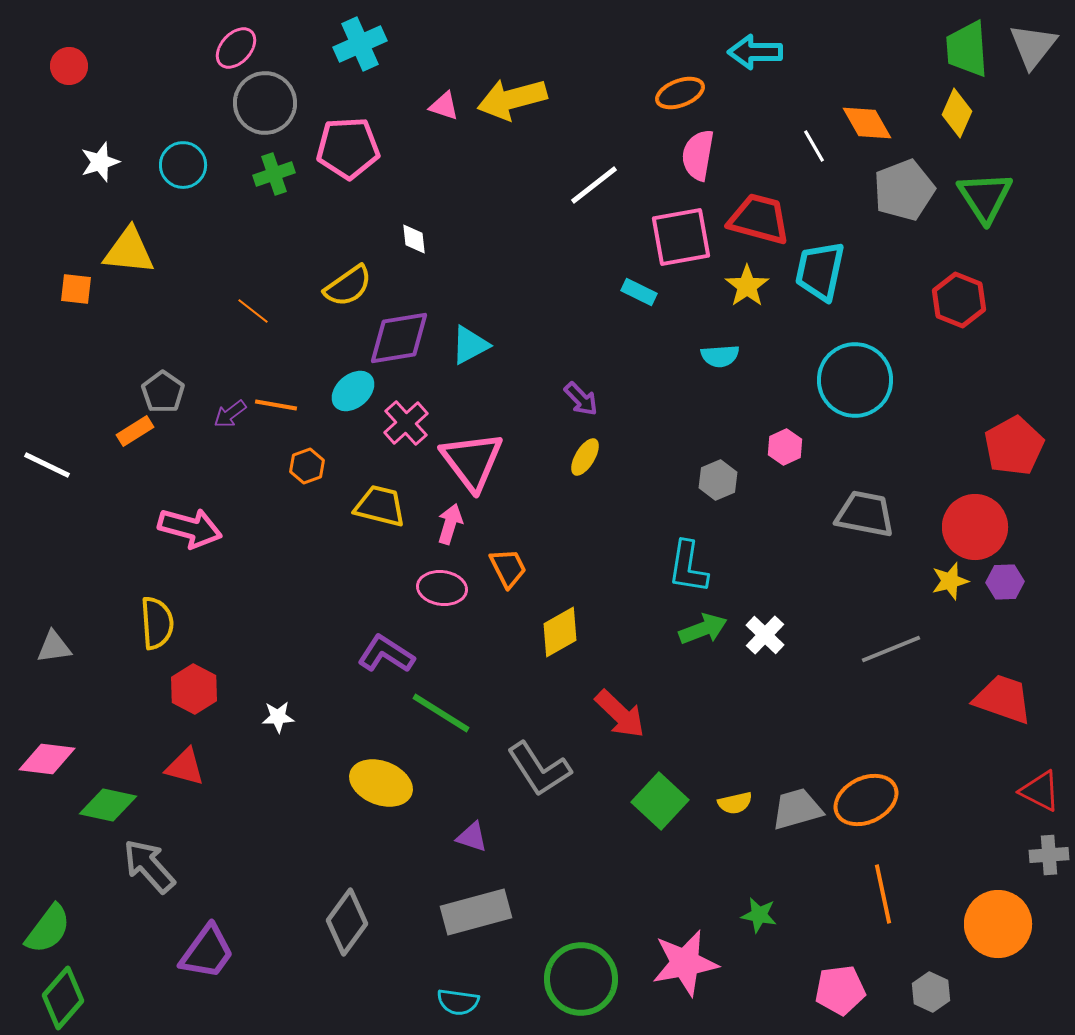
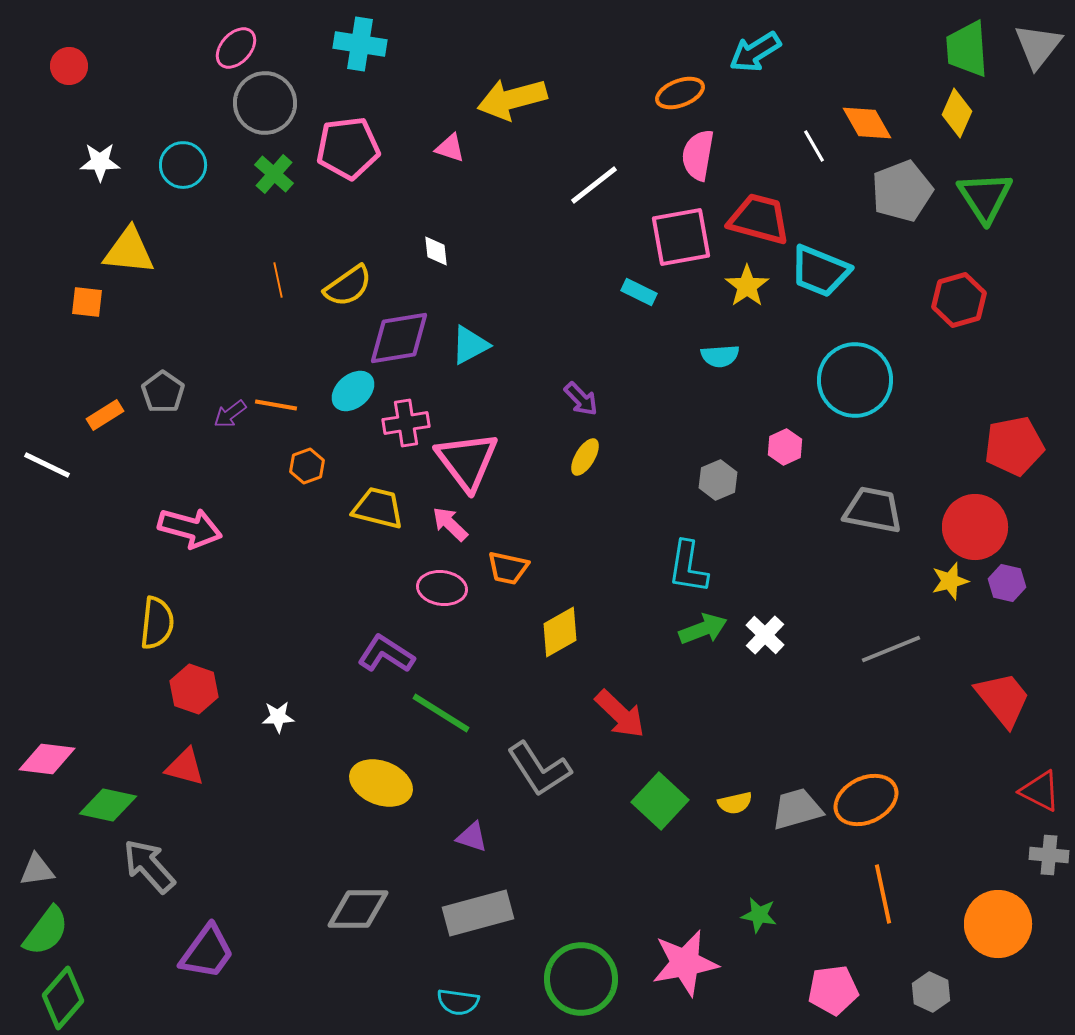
cyan cross at (360, 44): rotated 33 degrees clockwise
gray triangle at (1033, 46): moved 5 px right
cyan arrow at (755, 52): rotated 32 degrees counterclockwise
pink triangle at (444, 106): moved 6 px right, 42 px down
pink pentagon at (348, 148): rotated 4 degrees counterclockwise
white star at (100, 162): rotated 18 degrees clockwise
green cross at (274, 174): rotated 30 degrees counterclockwise
gray pentagon at (904, 190): moved 2 px left, 1 px down
white diamond at (414, 239): moved 22 px right, 12 px down
cyan trapezoid at (820, 271): rotated 80 degrees counterclockwise
orange square at (76, 289): moved 11 px right, 13 px down
red hexagon at (959, 300): rotated 22 degrees clockwise
orange line at (253, 311): moved 25 px right, 31 px up; rotated 40 degrees clockwise
pink cross at (406, 423): rotated 33 degrees clockwise
orange rectangle at (135, 431): moved 30 px left, 16 px up
red pentagon at (1014, 446): rotated 18 degrees clockwise
pink triangle at (472, 461): moved 5 px left
yellow trapezoid at (380, 506): moved 2 px left, 2 px down
gray trapezoid at (865, 514): moved 8 px right, 4 px up
pink arrow at (450, 524): rotated 63 degrees counterclockwise
orange trapezoid at (508, 568): rotated 129 degrees clockwise
purple hexagon at (1005, 582): moved 2 px right, 1 px down; rotated 15 degrees clockwise
yellow semicircle at (157, 623): rotated 10 degrees clockwise
gray triangle at (54, 647): moved 17 px left, 223 px down
red hexagon at (194, 689): rotated 9 degrees counterclockwise
red trapezoid at (1003, 699): rotated 32 degrees clockwise
gray cross at (1049, 855): rotated 9 degrees clockwise
gray rectangle at (476, 912): moved 2 px right, 1 px down
gray diamond at (347, 922): moved 11 px right, 13 px up; rotated 54 degrees clockwise
green semicircle at (48, 929): moved 2 px left, 2 px down
pink pentagon at (840, 990): moved 7 px left
